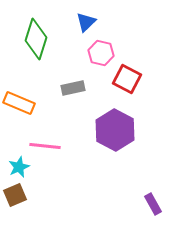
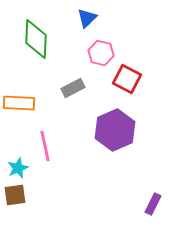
blue triangle: moved 1 px right, 4 px up
green diamond: rotated 15 degrees counterclockwise
gray rectangle: rotated 15 degrees counterclockwise
orange rectangle: rotated 20 degrees counterclockwise
purple hexagon: rotated 9 degrees clockwise
pink line: rotated 72 degrees clockwise
cyan star: moved 1 px left, 1 px down
brown square: rotated 15 degrees clockwise
purple rectangle: rotated 55 degrees clockwise
